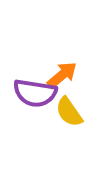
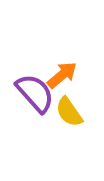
purple semicircle: rotated 141 degrees counterclockwise
